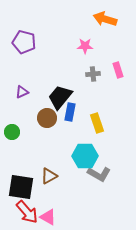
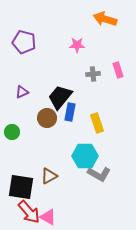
pink star: moved 8 px left, 1 px up
red arrow: moved 2 px right
